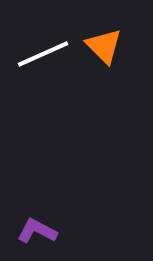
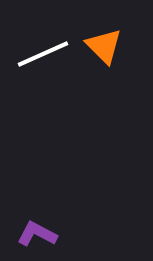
purple L-shape: moved 3 px down
